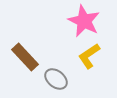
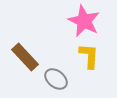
yellow L-shape: rotated 128 degrees clockwise
